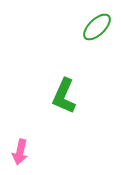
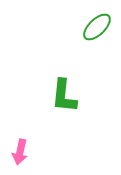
green L-shape: rotated 18 degrees counterclockwise
